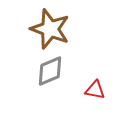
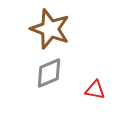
gray diamond: moved 1 px left, 2 px down
